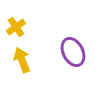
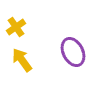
yellow arrow: rotated 15 degrees counterclockwise
